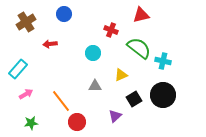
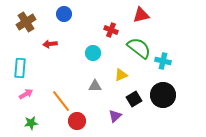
cyan rectangle: moved 2 px right, 1 px up; rotated 36 degrees counterclockwise
red circle: moved 1 px up
